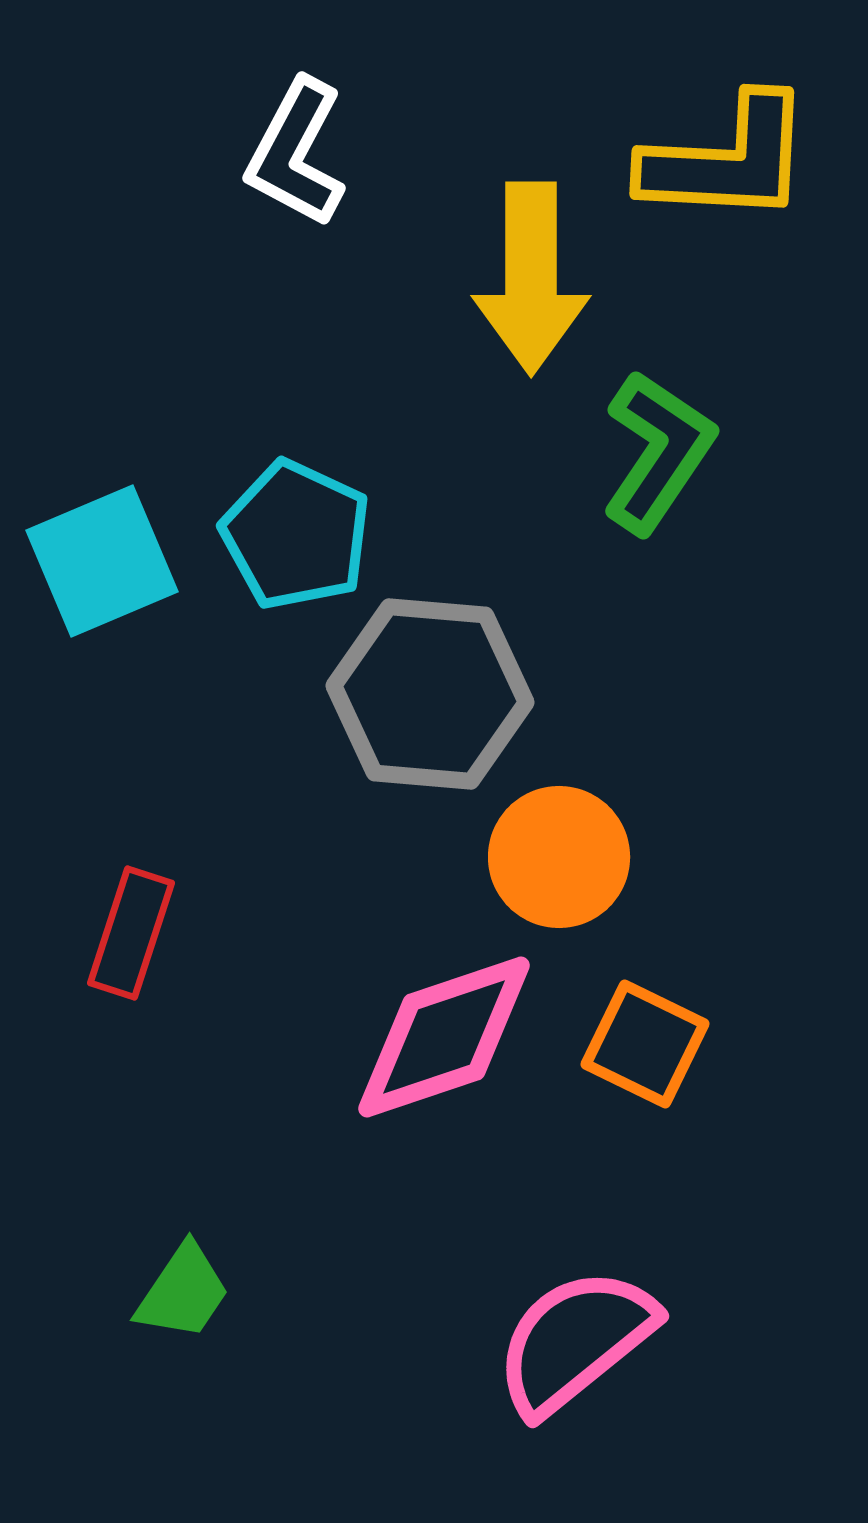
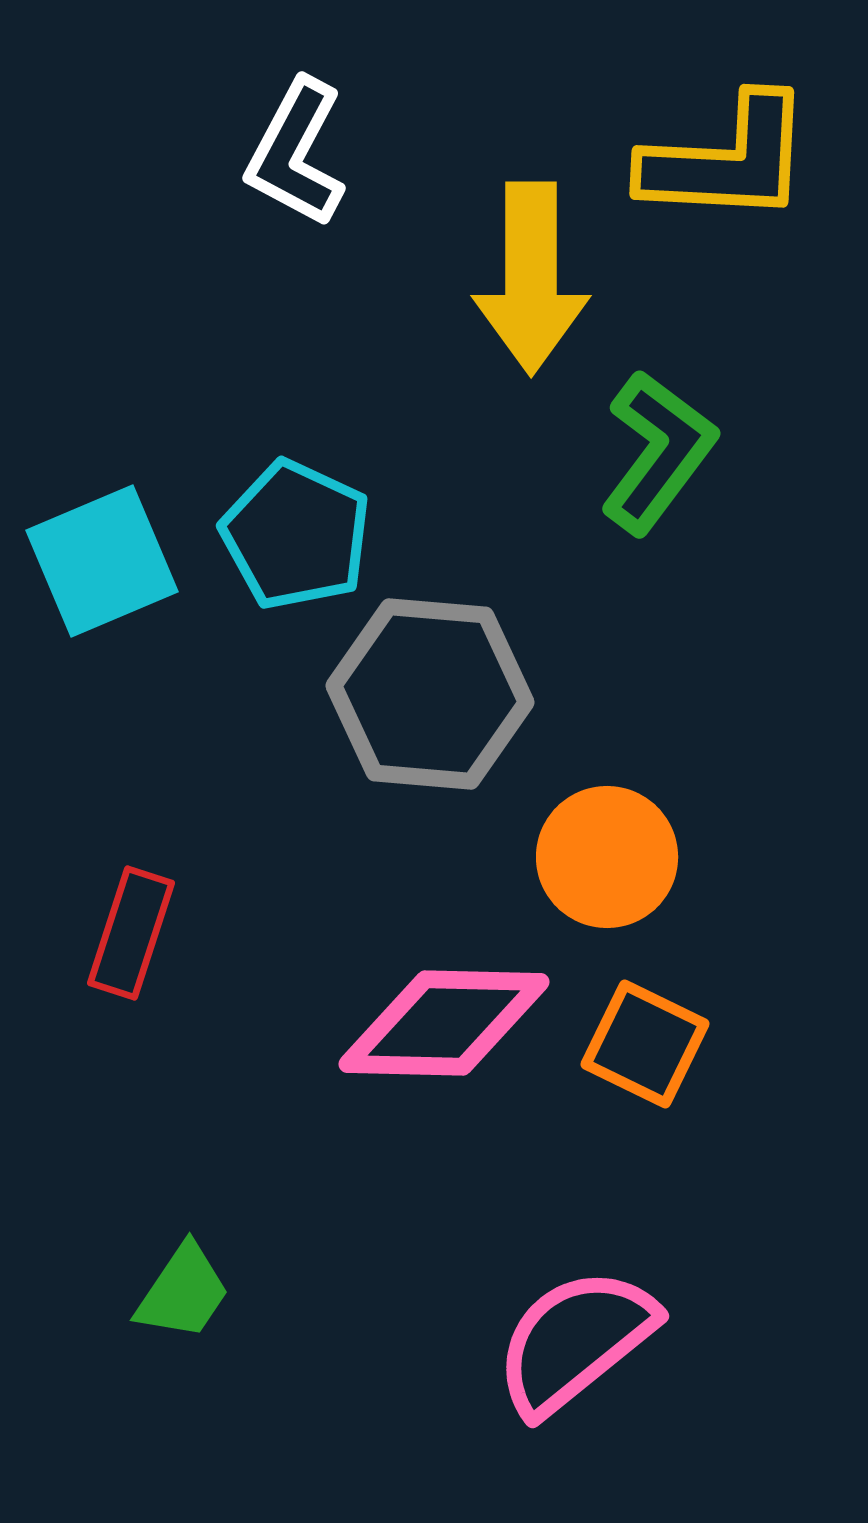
green L-shape: rotated 3 degrees clockwise
orange circle: moved 48 px right
pink diamond: moved 14 px up; rotated 20 degrees clockwise
